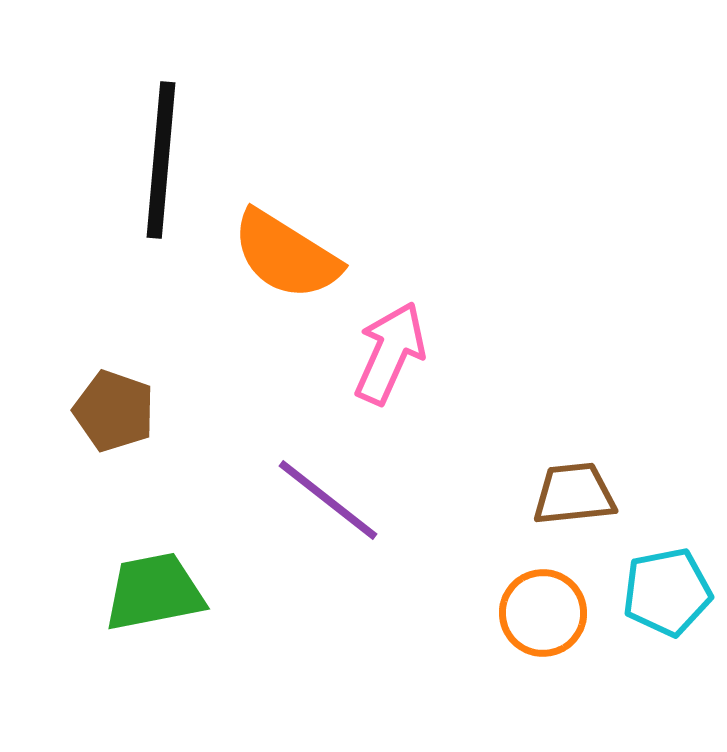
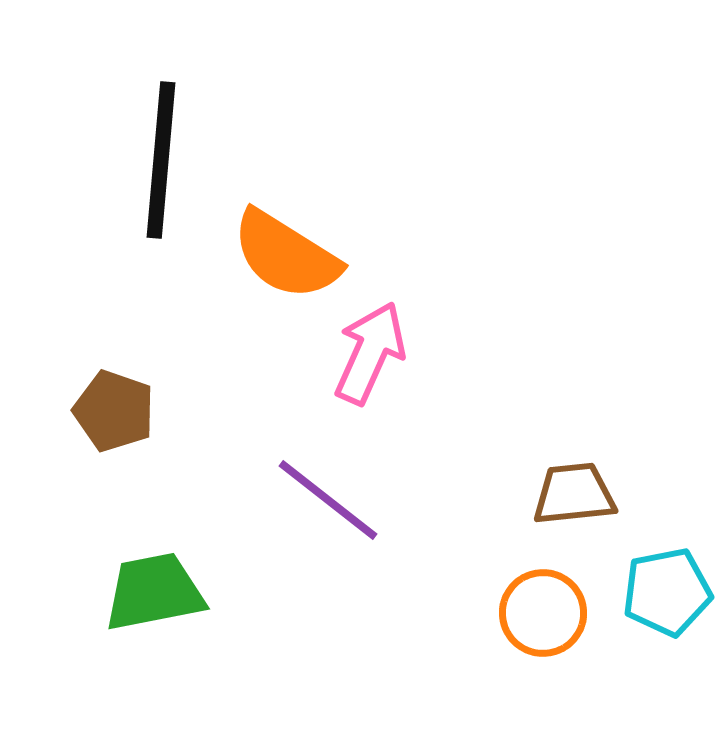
pink arrow: moved 20 px left
